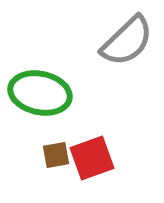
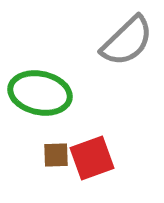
brown square: rotated 8 degrees clockwise
